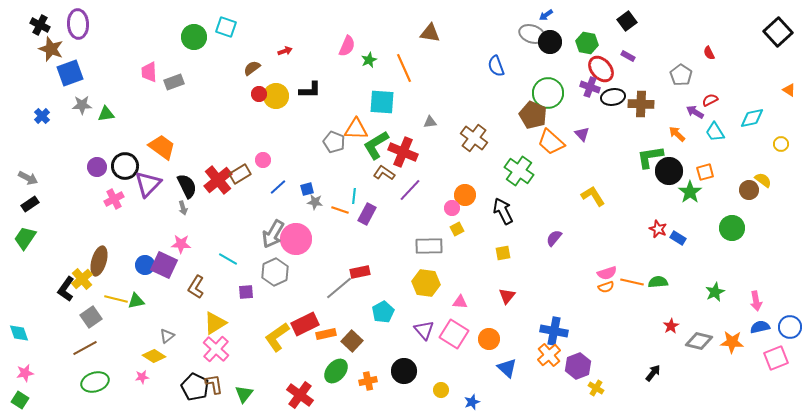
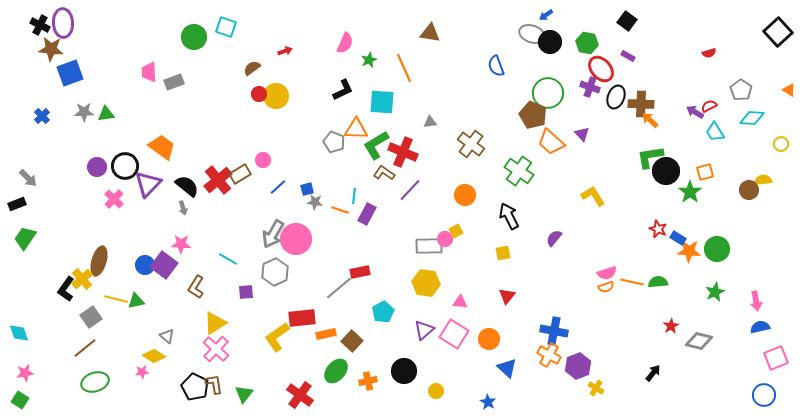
black square at (627, 21): rotated 18 degrees counterclockwise
purple ellipse at (78, 24): moved 15 px left, 1 px up
pink semicircle at (347, 46): moved 2 px left, 3 px up
brown star at (51, 49): rotated 15 degrees counterclockwise
red semicircle at (709, 53): rotated 80 degrees counterclockwise
gray pentagon at (681, 75): moved 60 px right, 15 px down
black L-shape at (310, 90): moved 33 px right; rotated 25 degrees counterclockwise
black ellipse at (613, 97): moved 3 px right; rotated 60 degrees counterclockwise
red semicircle at (710, 100): moved 1 px left, 6 px down
gray star at (82, 105): moved 2 px right, 7 px down
cyan diamond at (752, 118): rotated 15 degrees clockwise
orange arrow at (677, 134): moved 27 px left, 14 px up
brown cross at (474, 138): moved 3 px left, 6 px down
black circle at (669, 171): moved 3 px left
gray arrow at (28, 178): rotated 18 degrees clockwise
yellow semicircle at (763, 180): rotated 42 degrees counterclockwise
black semicircle at (187, 186): rotated 25 degrees counterclockwise
pink cross at (114, 199): rotated 18 degrees counterclockwise
black rectangle at (30, 204): moved 13 px left; rotated 12 degrees clockwise
pink circle at (452, 208): moved 7 px left, 31 px down
black arrow at (503, 211): moved 6 px right, 5 px down
green circle at (732, 228): moved 15 px left, 21 px down
yellow square at (457, 229): moved 1 px left, 2 px down
purple square at (164, 265): rotated 12 degrees clockwise
red rectangle at (305, 324): moved 3 px left, 6 px up; rotated 20 degrees clockwise
blue circle at (790, 327): moved 26 px left, 68 px down
purple triangle at (424, 330): rotated 30 degrees clockwise
gray triangle at (167, 336): rotated 42 degrees counterclockwise
orange star at (732, 342): moved 43 px left, 91 px up
brown line at (85, 348): rotated 10 degrees counterclockwise
orange cross at (549, 355): rotated 20 degrees counterclockwise
pink star at (142, 377): moved 5 px up
yellow circle at (441, 390): moved 5 px left, 1 px down
blue star at (472, 402): moved 16 px right; rotated 21 degrees counterclockwise
